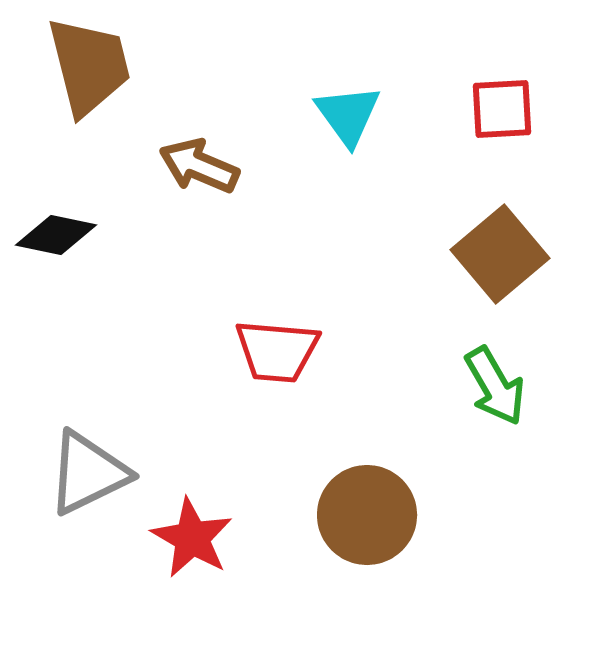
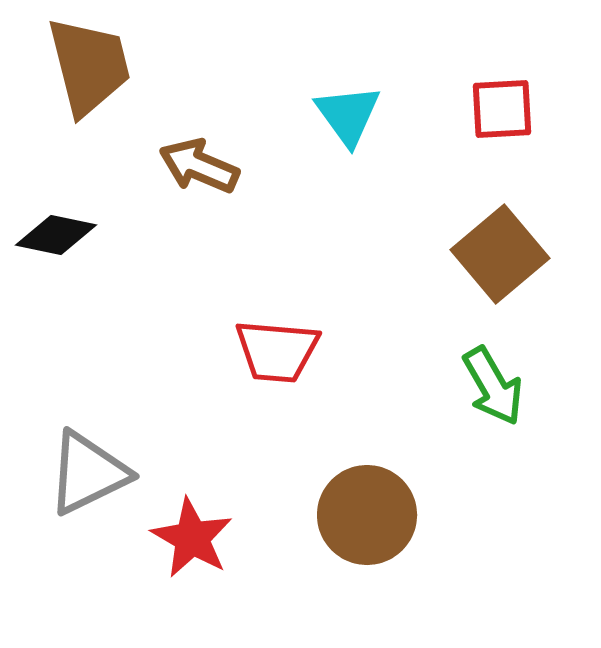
green arrow: moved 2 px left
